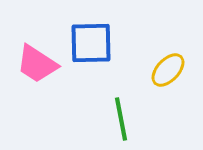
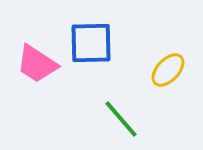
green line: rotated 30 degrees counterclockwise
